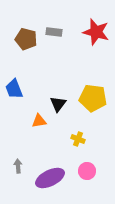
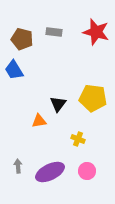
brown pentagon: moved 4 px left
blue trapezoid: moved 19 px up; rotated 10 degrees counterclockwise
purple ellipse: moved 6 px up
